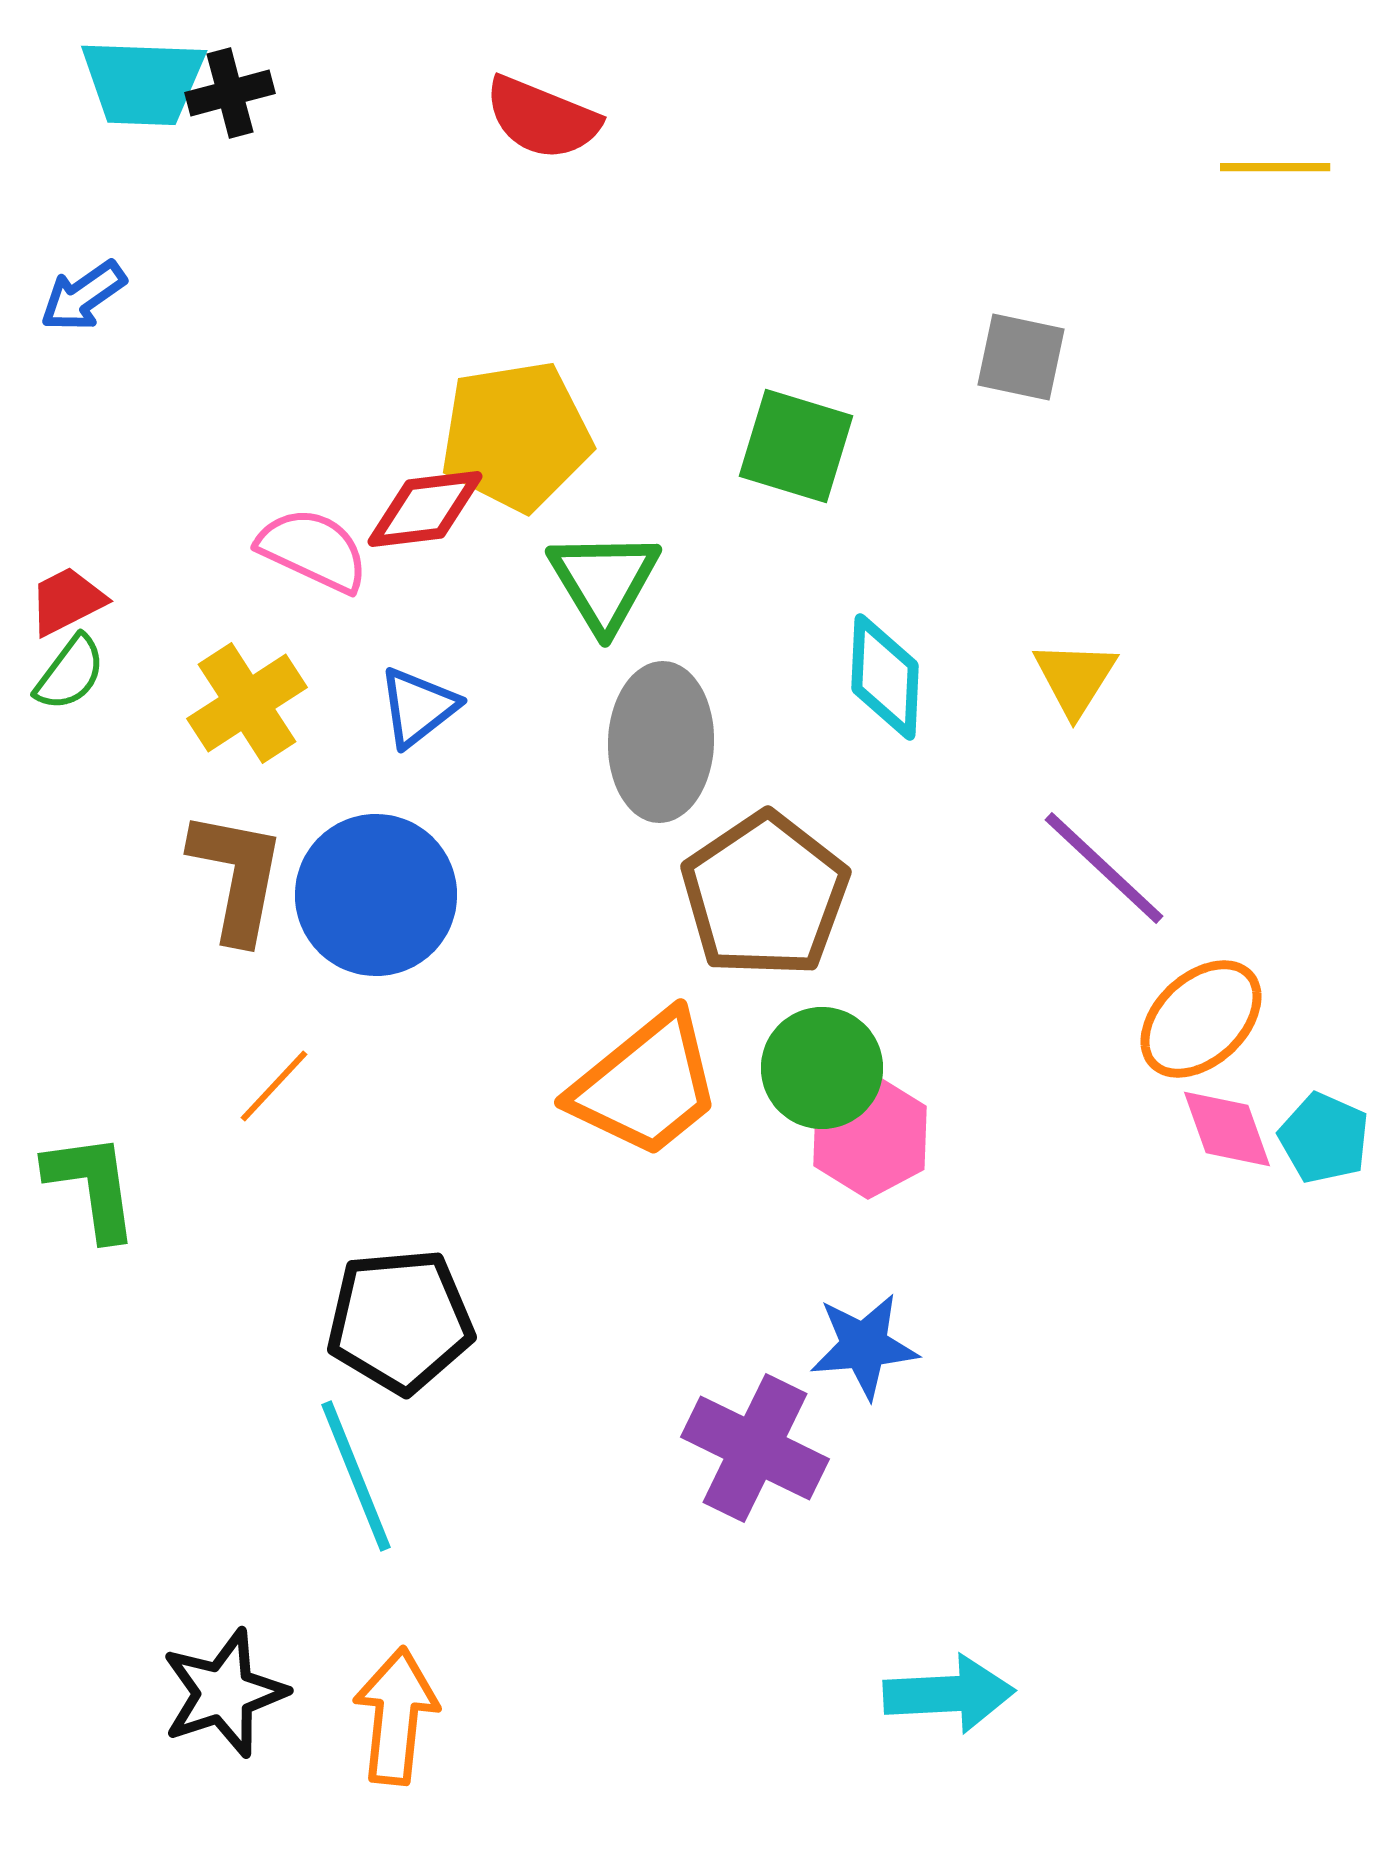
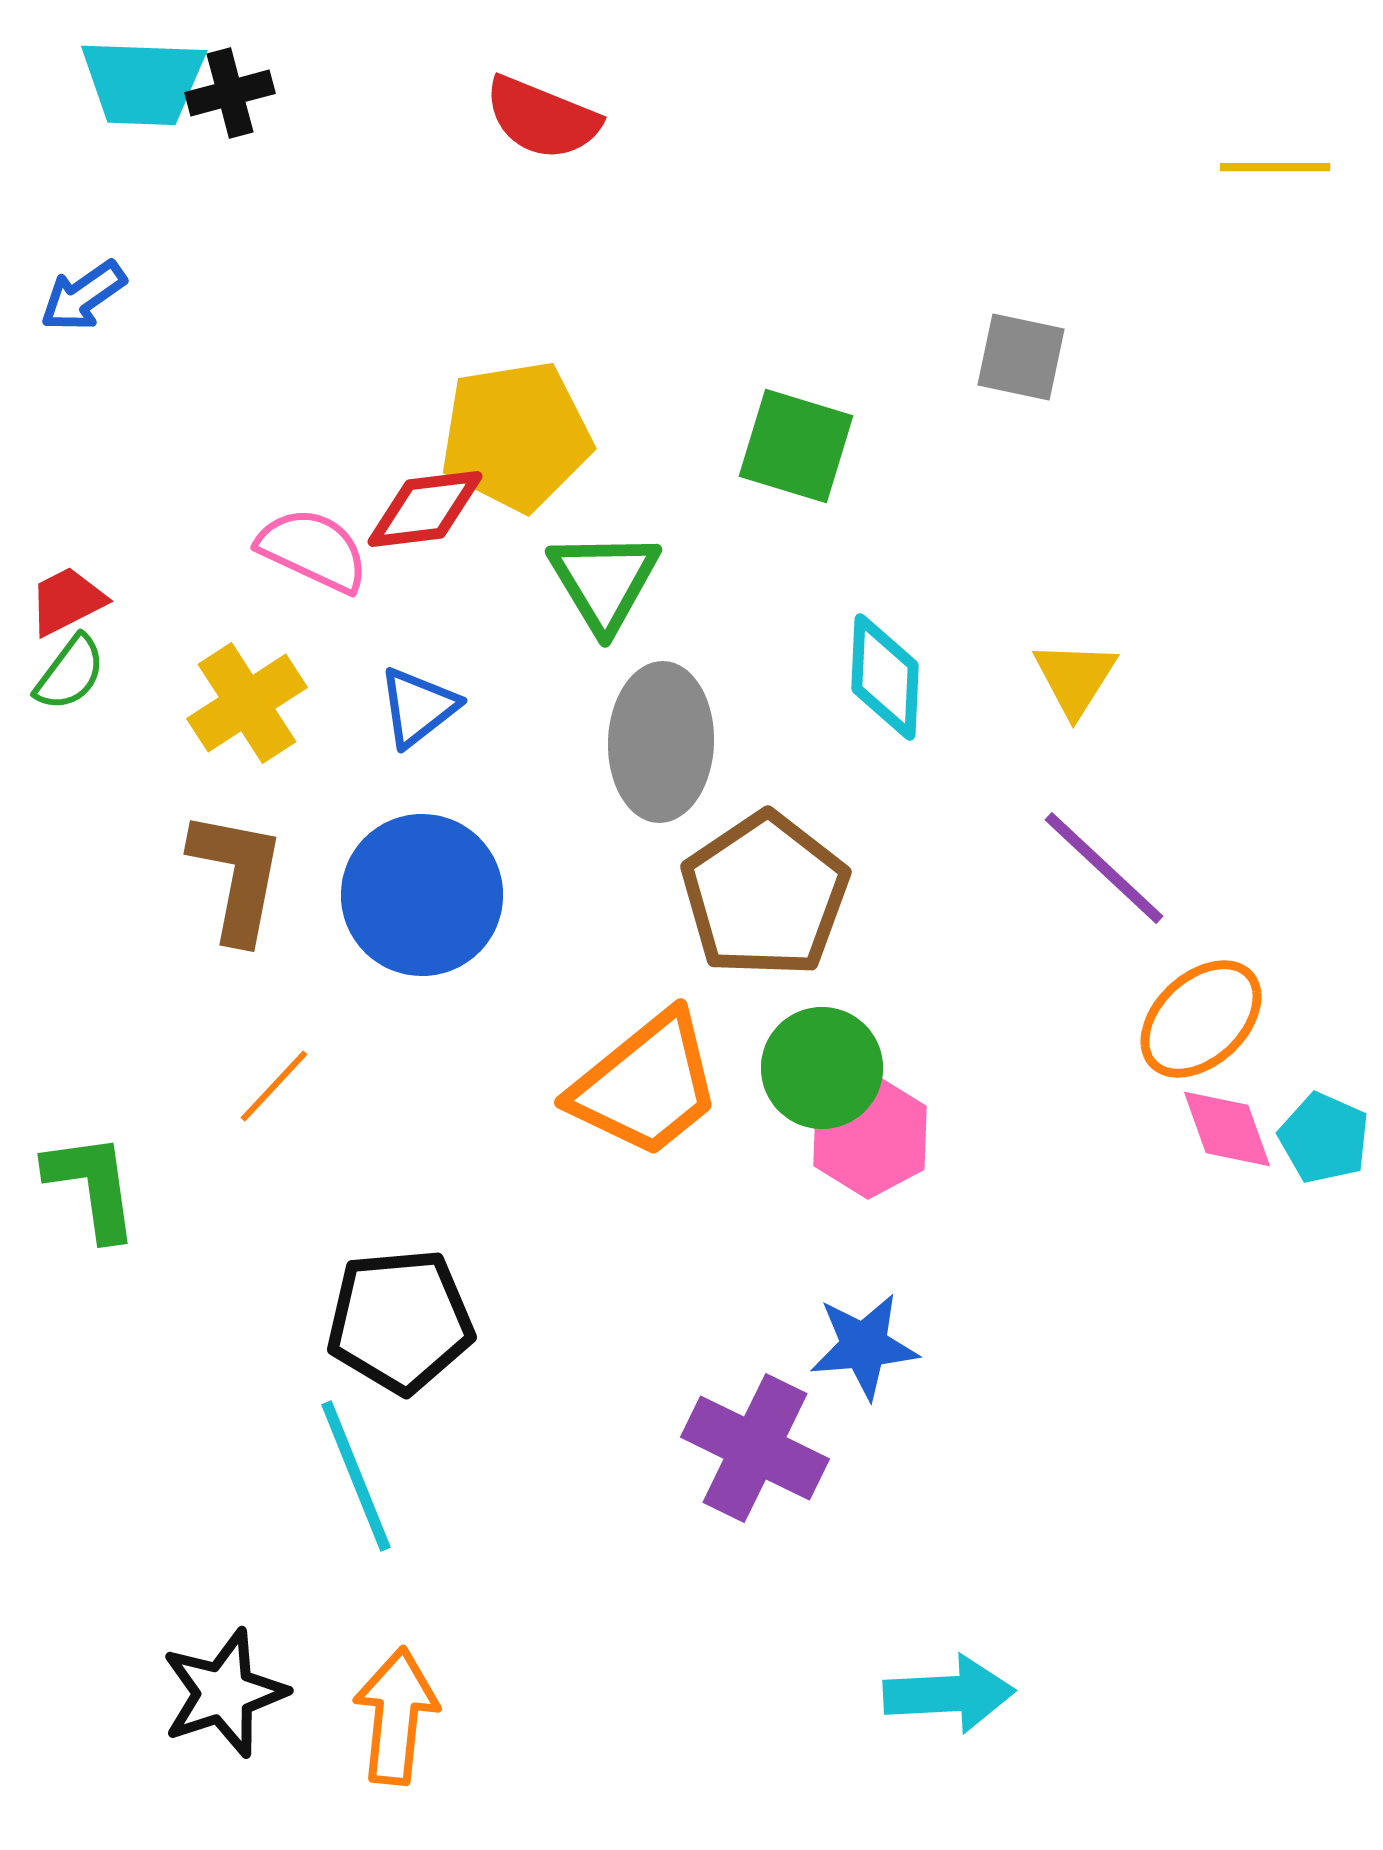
blue circle: moved 46 px right
